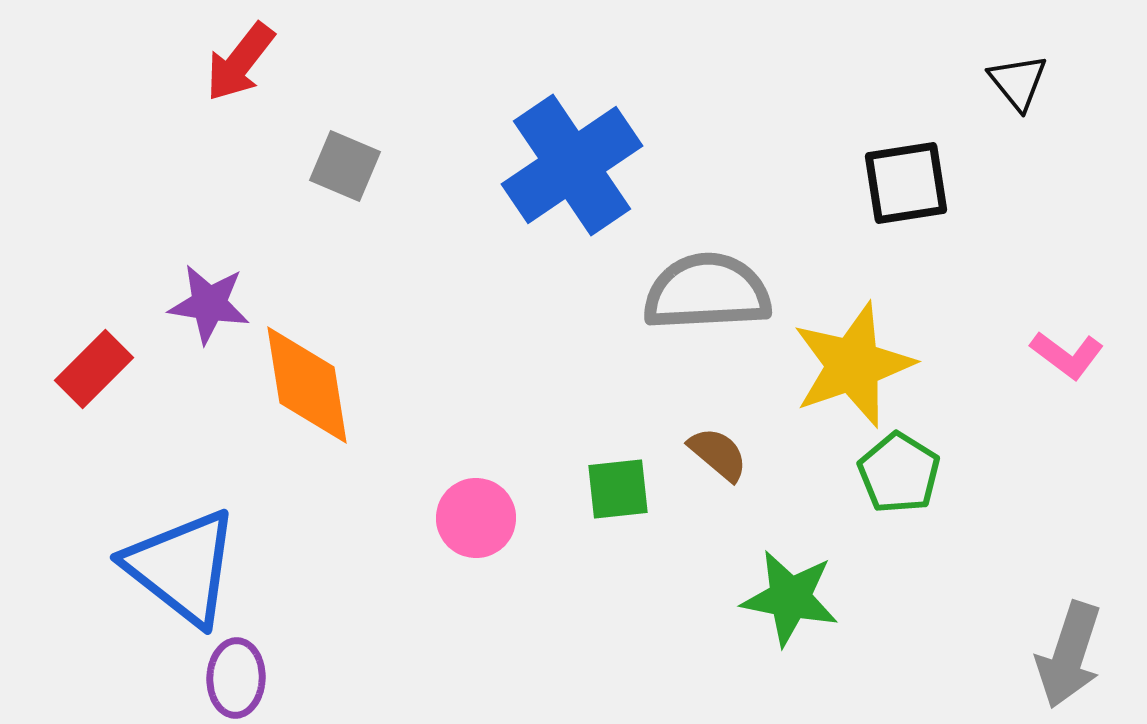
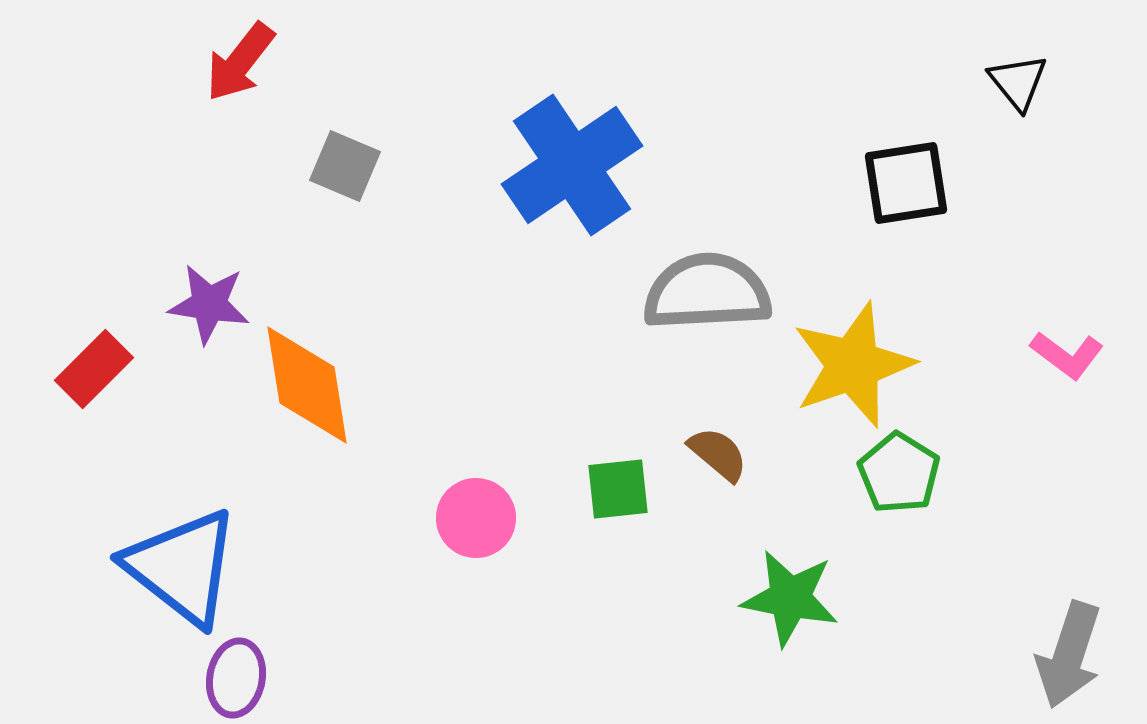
purple ellipse: rotated 8 degrees clockwise
